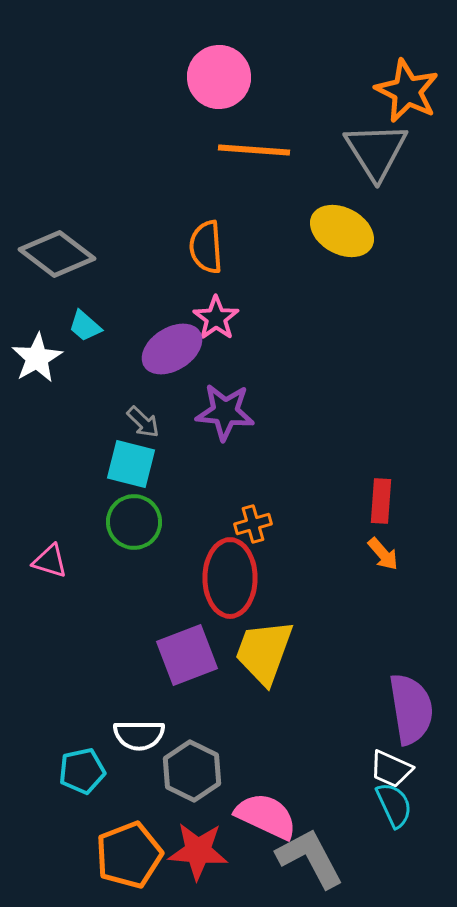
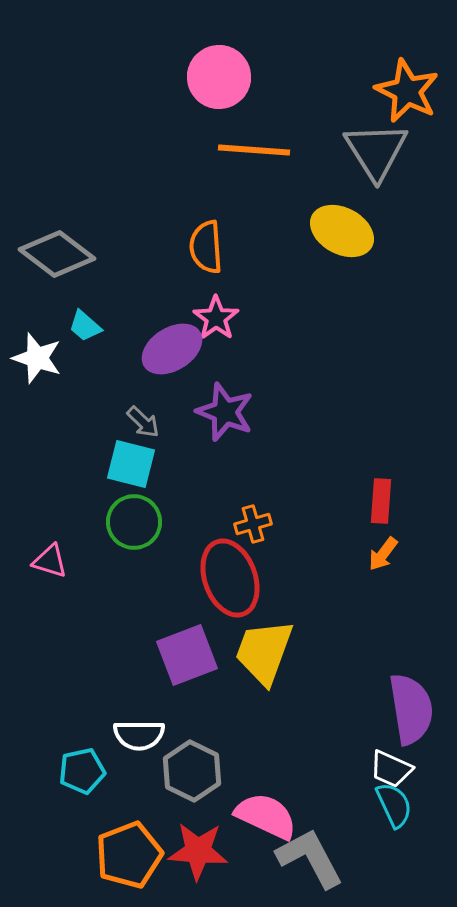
white star: rotated 24 degrees counterclockwise
purple star: rotated 16 degrees clockwise
orange arrow: rotated 78 degrees clockwise
red ellipse: rotated 20 degrees counterclockwise
